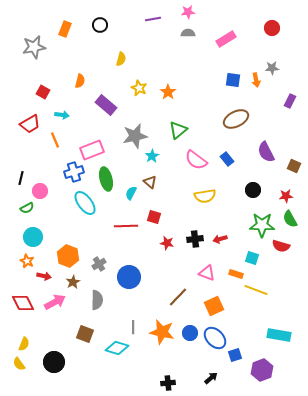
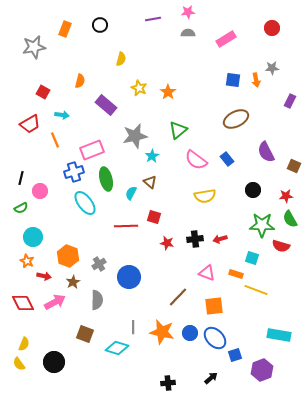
green semicircle at (27, 208): moved 6 px left
orange square at (214, 306): rotated 18 degrees clockwise
